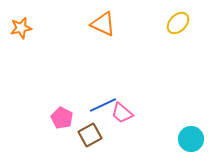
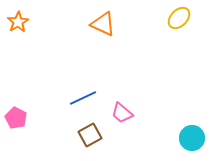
yellow ellipse: moved 1 px right, 5 px up
orange star: moved 3 px left, 6 px up; rotated 20 degrees counterclockwise
blue line: moved 20 px left, 7 px up
pink pentagon: moved 46 px left
cyan circle: moved 1 px right, 1 px up
